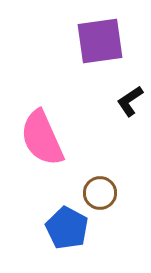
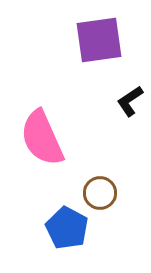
purple square: moved 1 px left, 1 px up
